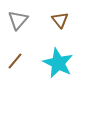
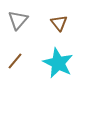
brown triangle: moved 1 px left, 3 px down
